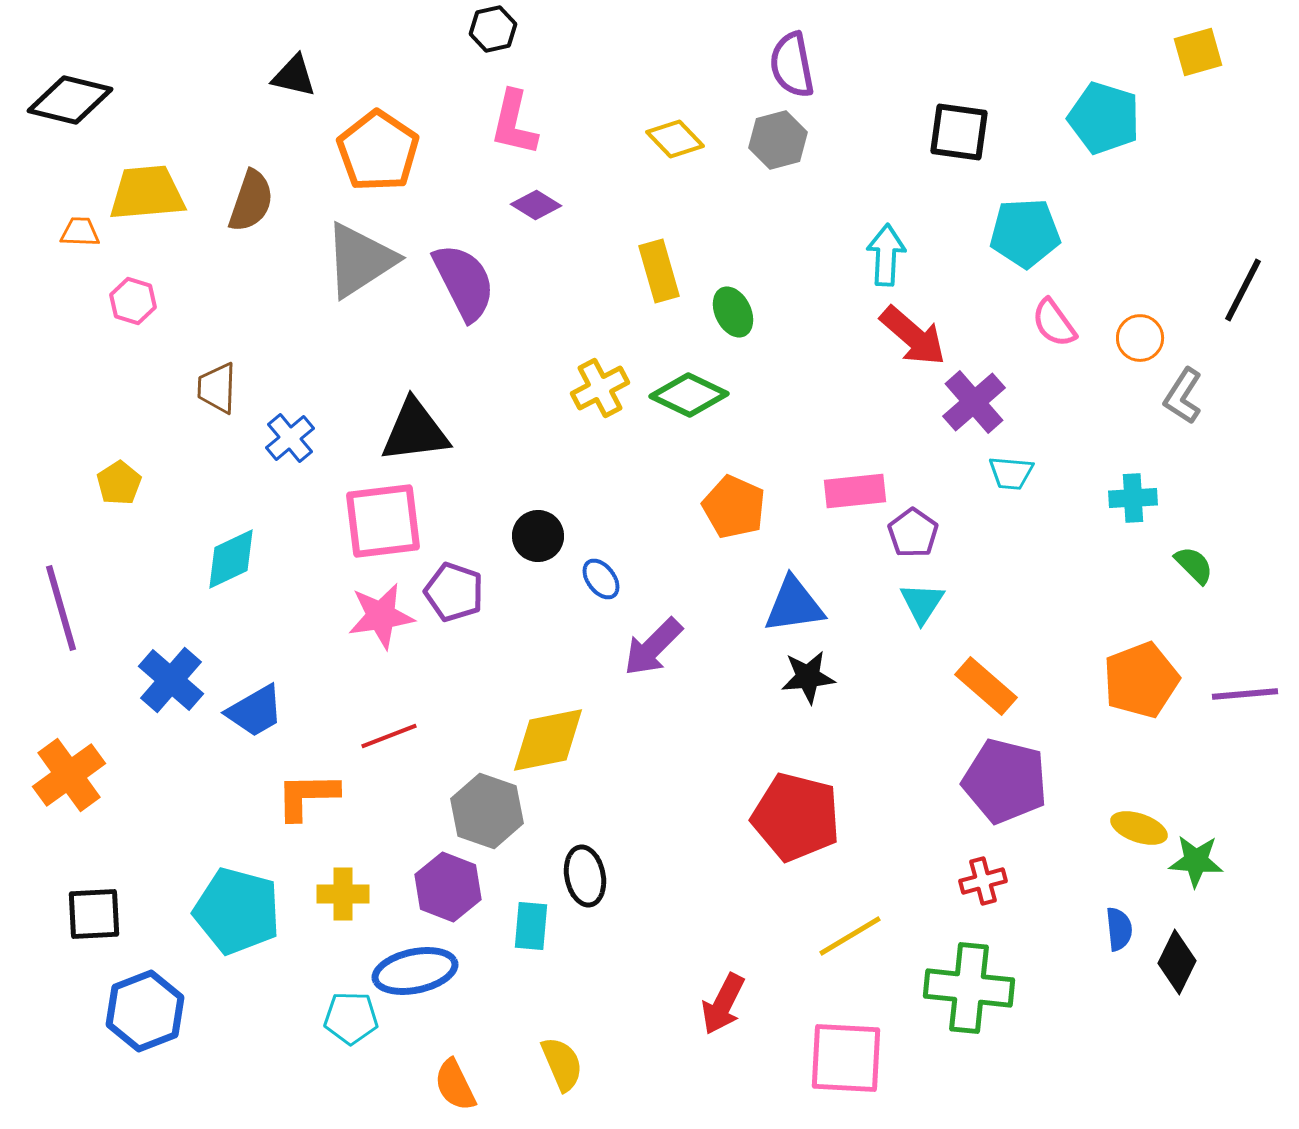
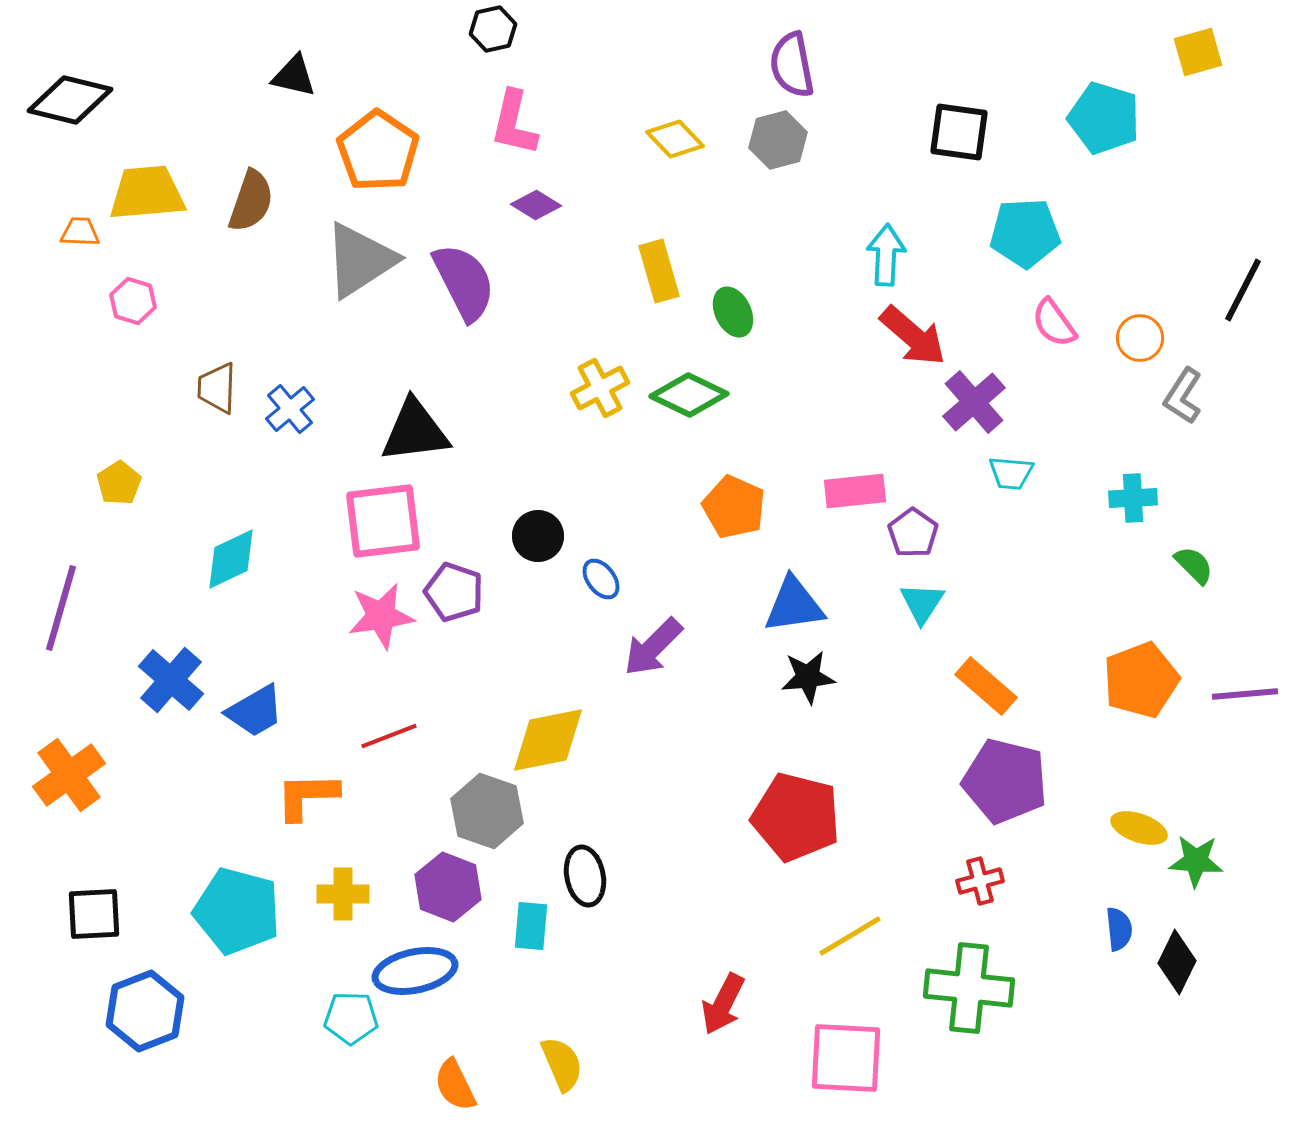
blue cross at (290, 438): moved 29 px up
purple line at (61, 608): rotated 32 degrees clockwise
red cross at (983, 881): moved 3 px left
